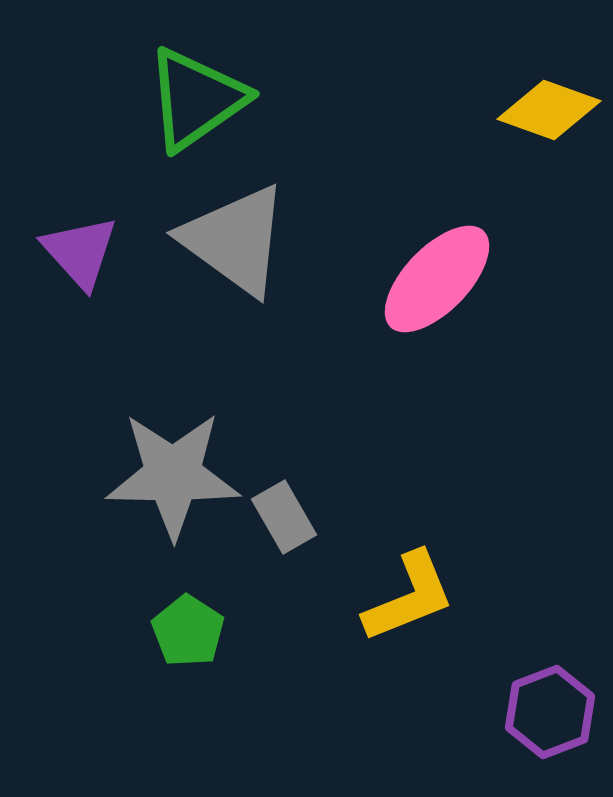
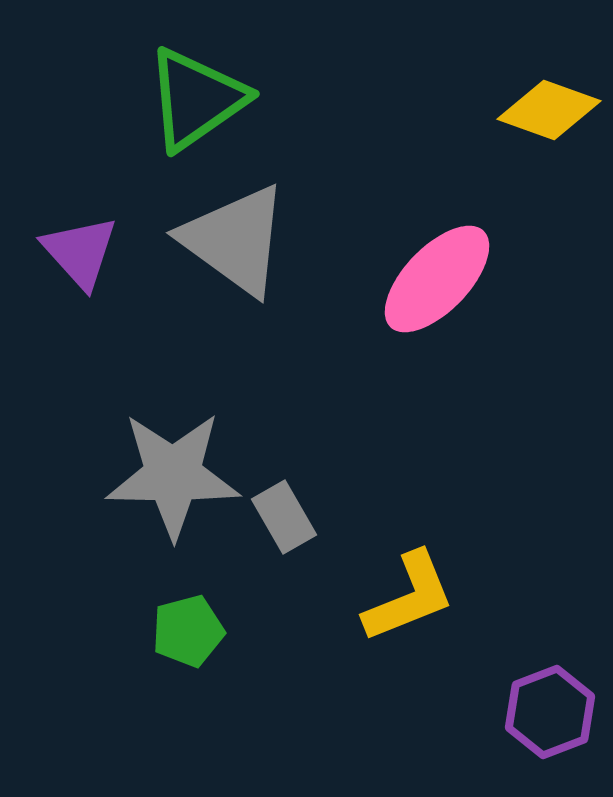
green pentagon: rotated 24 degrees clockwise
